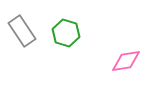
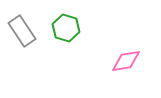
green hexagon: moved 5 px up
